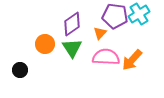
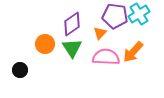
orange arrow: moved 1 px right, 8 px up
